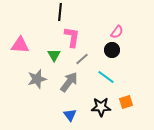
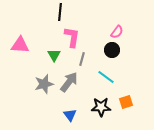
gray line: rotated 32 degrees counterclockwise
gray star: moved 7 px right, 5 px down
